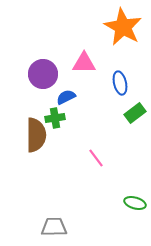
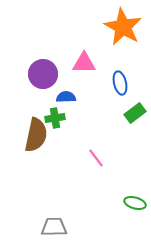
blue semicircle: rotated 24 degrees clockwise
brown semicircle: rotated 12 degrees clockwise
